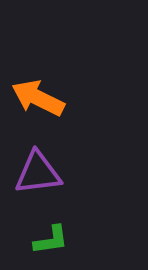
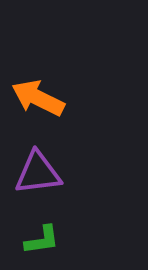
green L-shape: moved 9 px left
